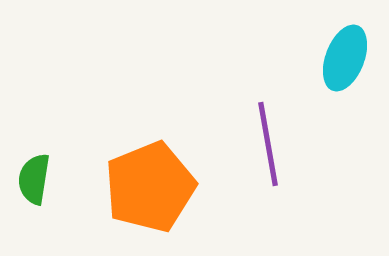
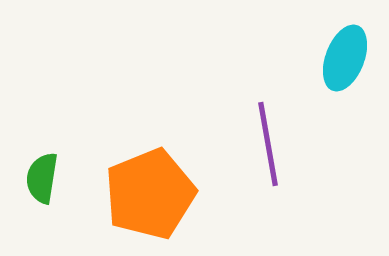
green semicircle: moved 8 px right, 1 px up
orange pentagon: moved 7 px down
